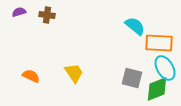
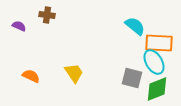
purple semicircle: moved 14 px down; rotated 40 degrees clockwise
cyan ellipse: moved 11 px left, 6 px up
